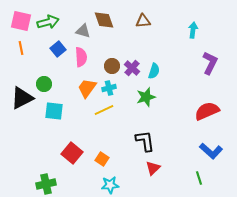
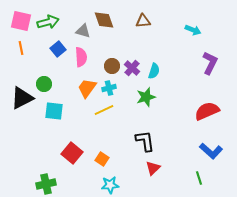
cyan arrow: rotated 105 degrees clockwise
